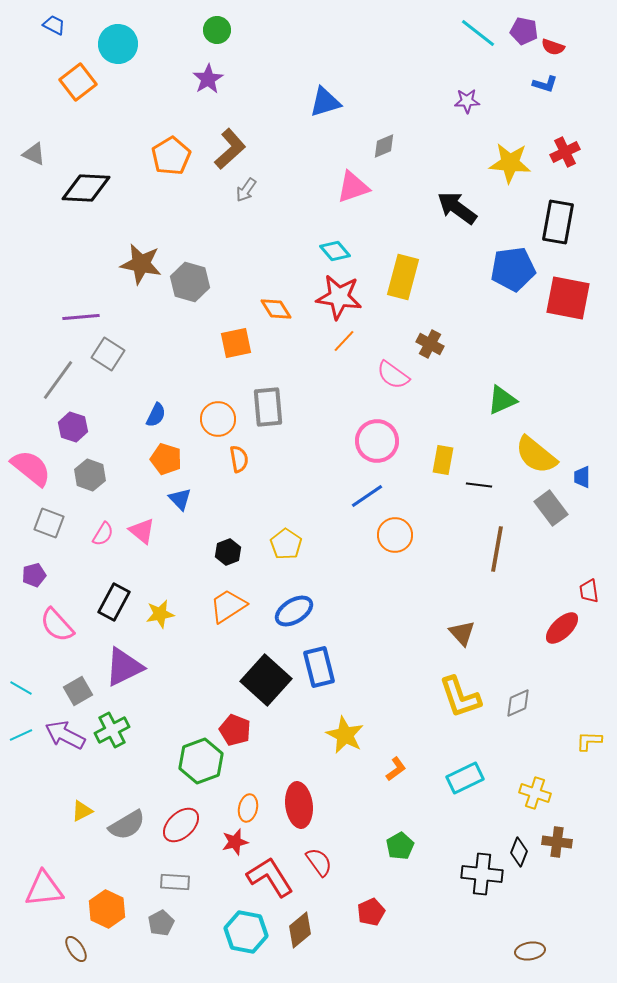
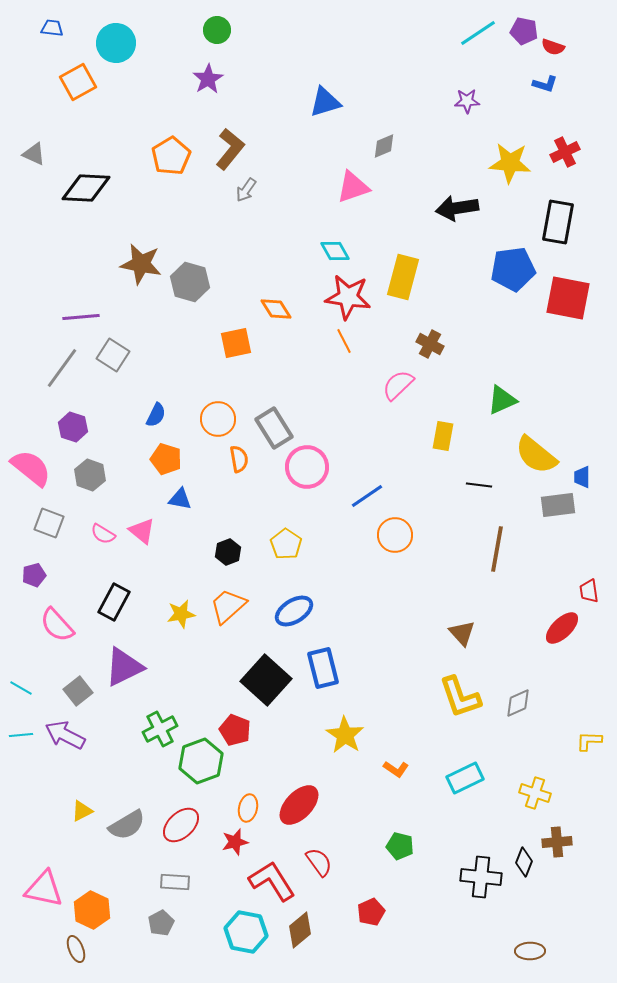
blue trapezoid at (54, 25): moved 2 px left, 3 px down; rotated 20 degrees counterclockwise
cyan line at (478, 33): rotated 72 degrees counterclockwise
cyan circle at (118, 44): moved 2 px left, 1 px up
orange square at (78, 82): rotated 9 degrees clockwise
brown L-shape at (230, 149): rotated 9 degrees counterclockwise
black arrow at (457, 208): rotated 45 degrees counterclockwise
cyan diamond at (335, 251): rotated 12 degrees clockwise
red star at (339, 297): moved 9 px right
orange line at (344, 341): rotated 70 degrees counterclockwise
gray square at (108, 354): moved 5 px right, 1 px down
pink semicircle at (393, 375): moved 5 px right, 10 px down; rotated 100 degrees clockwise
gray line at (58, 380): moved 4 px right, 12 px up
gray rectangle at (268, 407): moved 6 px right, 21 px down; rotated 27 degrees counterclockwise
pink circle at (377, 441): moved 70 px left, 26 px down
yellow rectangle at (443, 460): moved 24 px up
blue triangle at (180, 499): rotated 35 degrees counterclockwise
gray rectangle at (551, 508): moved 7 px right, 3 px up; rotated 60 degrees counterclockwise
pink semicircle at (103, 534): rotated 90 degrees clockwise
orange trapezoid at (228, 606): rotated 9 degrees counterclockwise
yellow star at (160, 614): moved 21 px right
blue rectangle at (319, 667): moved 4 px right, 1 px down
gray square at (78, 691): rotated 8 degrees counterclockwise
green cross at (112, 730): moved 48 px right, 1 px up
cyan line at (21, 735): rotated 20 degrees clockwise
yellow star at (345, 735): rotated 6 degrees clockwise
orange L-shape at (396, 769): rotated 70 degrees clockwise
red ellipse at (299, 805): rotated 51 degrees clockwise
brown cross at (557, 842): rotated 12 degrees counterclockwise
green pentagon at (400, 846): rotated 28 degrees counterclockwise
black diamond at (519, 852): moved 5 px right, 10 px down
black cross at (482, 874): moved 1 px left, 3 px down
red L-shape at (270, 877): moved 2 px right, 4 px down
pink triangle at (44, 889): rotated 18 degrees clockwise
orange hexagon at (107, 909): moved 15 px left, 1 px down
brown ellipse at (76, 949): rotated 12 degrees clockwise
brown ellipse at (530, 951): rotated 8 degrees clockwise
